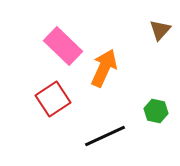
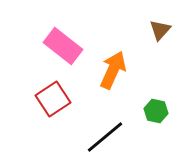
pink rectangle: rotated 6 degrees counterclockwise
orange arrow: moved 9 px right, 2 px down
black line: moved 1 px down; rotated 15 degrees counterclockwise
